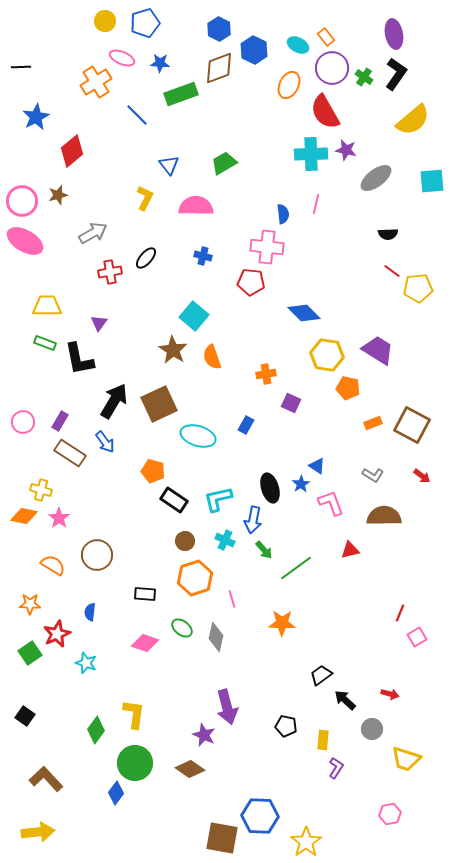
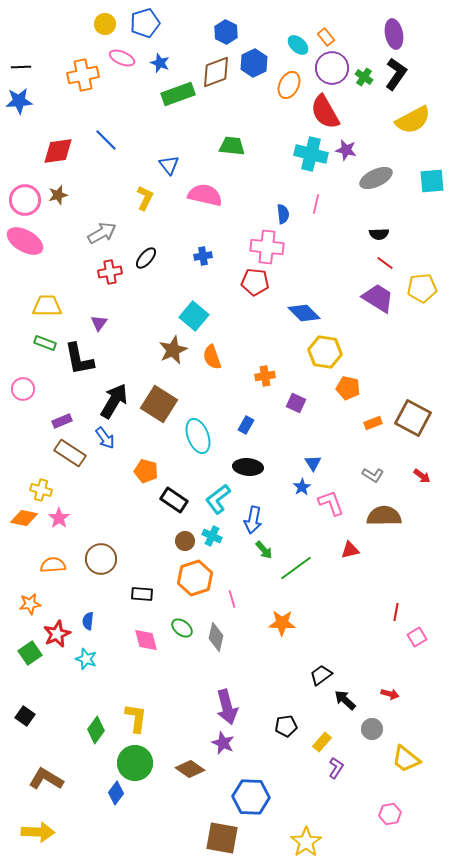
yellow circle at (105, 21): moved 3 px down
blue hexagon at (219, 29): moved 7 px right, 3 px down
cyan ellipse at (298, 45): rotated 15 degrees clockwise
blue hexagon at (254, 50): moved 13 px down; rotated 8 degrees clockwise
blue star at (160, 63): rotated 18 degrees clockwise
brown diamond at (219, 68): moved 3 px left, 4 px down
orange cross at (96, 82): moved 13 px left, 7 px up; rotated 20 degrees clockwise
green rectangle at (181, 94): moved 3 px left
blue line at (137, 115): moved 31 px left, 25 px down
blue star at (36, 117): moved 17 px left, 16 px up; rotated 24 degrees clockwise
yellow semicircle at (413, 120): rotated 12 degrees clockwise
red diamond at (72, 151): moved 14 px left; rotated 32 degrees clockwise
cyan cross at (311, 154): rotated 16 degrees clockwise
green trapezoid at (224, 163): moved 8 px right, 17 px up; rotated 36 degrees clockwise
gray ellipse at (376, 178): rotated 12 degrees clockwise
pink circle at (22, 201): moved 3 px right, 1 px up
pink semicircle at (196, 206): moved 9 px right, 11 px up; rotated 12 degrees clockwise
gray arrow at (93, 233): moved 9 px right
black semicircle at (388, 234): moved 9 px left
blue cross at (203, 256): rotated 24 degrees counterclockwise
red line at (392, 271): moved 7 px left, 8 px up
red pentagon at (251, 282): moved 4 px right
yellow pentagon at (418, 288): moved 4 px right
brown star at (173, 350): rotated 16 degrees clockwise
purple trapezoid at (378, 350): moved 52 px up
yellow hexagon at (327, 355): moved 2 px left, 3 px up
orange cross at (266, 374): moved 1 px left, 2 px down
purple square at (291, 403): moved 5 px right
brown square at (159, 404): rotated 33 degrees counterclockwise
purple rectangle at (60, 421): moved 2 px right; rotated 36 degrees clockwise
pink circle at (23, 422): moved 33 px up
brown square at (412, 425): moved 1 px right, 7 px up
cyan ellipse at (198, 436): rotated 52 degrees clockwise
blue arrow at (105, 442): moved 4 px up
blue triangle at (317, 466): moved 4 px left, 3 px up; rotated 24 degrees clockwise
orange pentagon at (153, 471): moved 7 px left
blue star at (301, 484): moved 1 px right, 3 px down
black ellipse at (270, 488): moved 22 px left, 21 px up; rotated 68 degrees counterclockwise
cyan L-shape at (218, 499): rotated 24 degrees counterclockwise
orange diamond at (24, 516): moved 2 px down
cyan cross at (225, 540): moved 13 px left, 4 px up
brown circle at (97, 555): moved 4 px right, 4 px down
orange semicircle at (53, 565): rotated 35 degrees counterclockwise
black rectangle at (145, 594): moved 3 px left
orange star at (30, 604): rotated 10 degrees counterclockwise
blue semicircle at (90, 612): moved 2 px left, 9 px down
red line at (400, 613): moved 4 px left, 1 px up; rotated 12 degrees counterclockwise
pink diamond at (145, 643): moved 1 px right, 3 px up; rotated 56 degrees clockwise
cyan star at (86, 663): moved 4 px up
yellow L-shape at (134, 714): moved 2 px right, 4 px down
black pentagon at (286, 726): rotated 20 degrees counterclockwise
purple star at (204, 735): moved 19 px right, 8 px down
yellow rectangle at (323, 740): moved 1 px left, 2 px down; rotated 36 degrees clockwise
yellow trapezoid at (406, 759): rotated 20 degrees clockwise
brown L-shape at (46, 779): rotated 16 degrees counterclockwise
blue hexagon at (260, 816): moved 9 px left, 19 px up
yellow arrow at (38, 832): rotated 8 degrees clockwise
